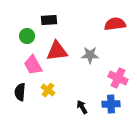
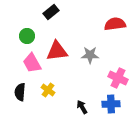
black rectangle: moved 2 px right, 8 px up; rotated 35 degrees counterclockwise
pink trapezoid: moved 1 px left, 2 px up
